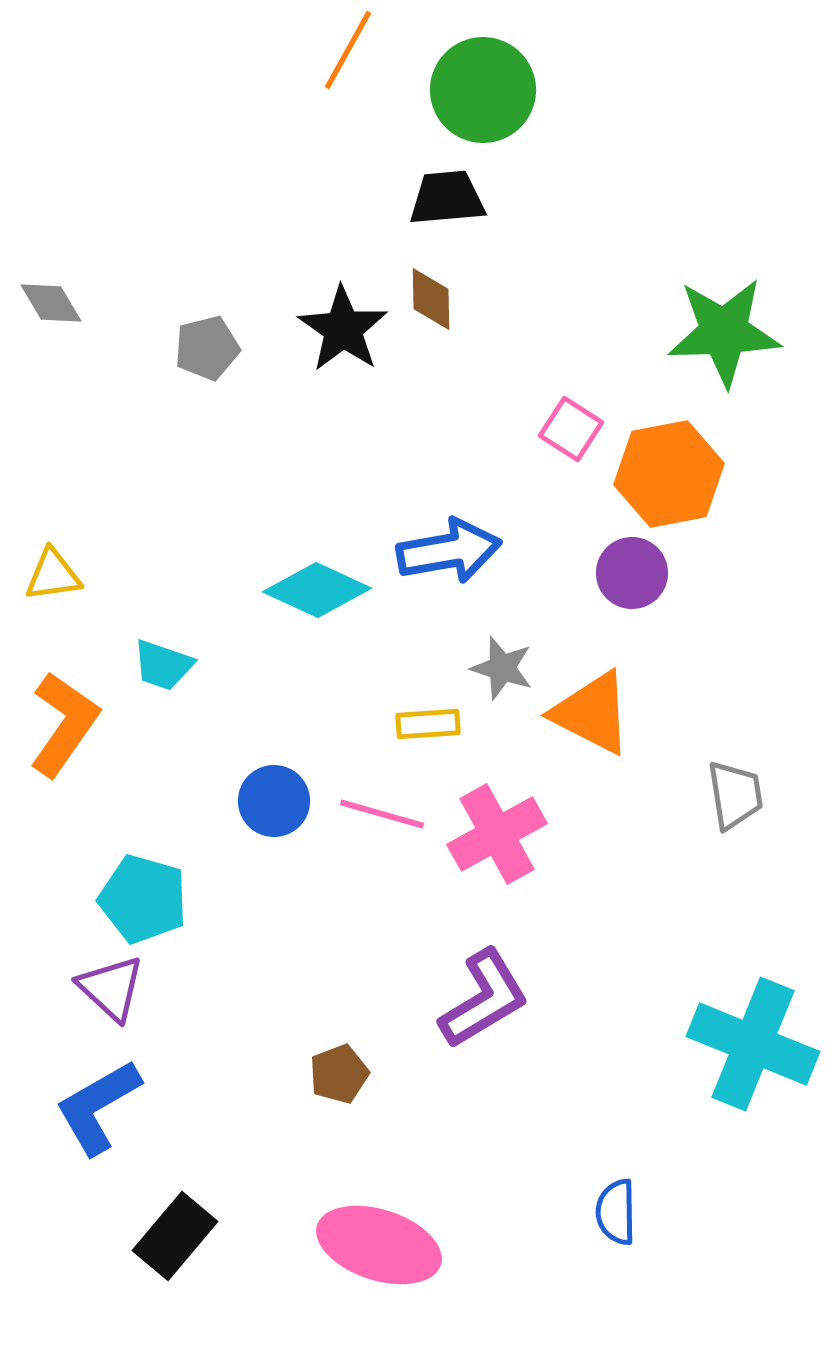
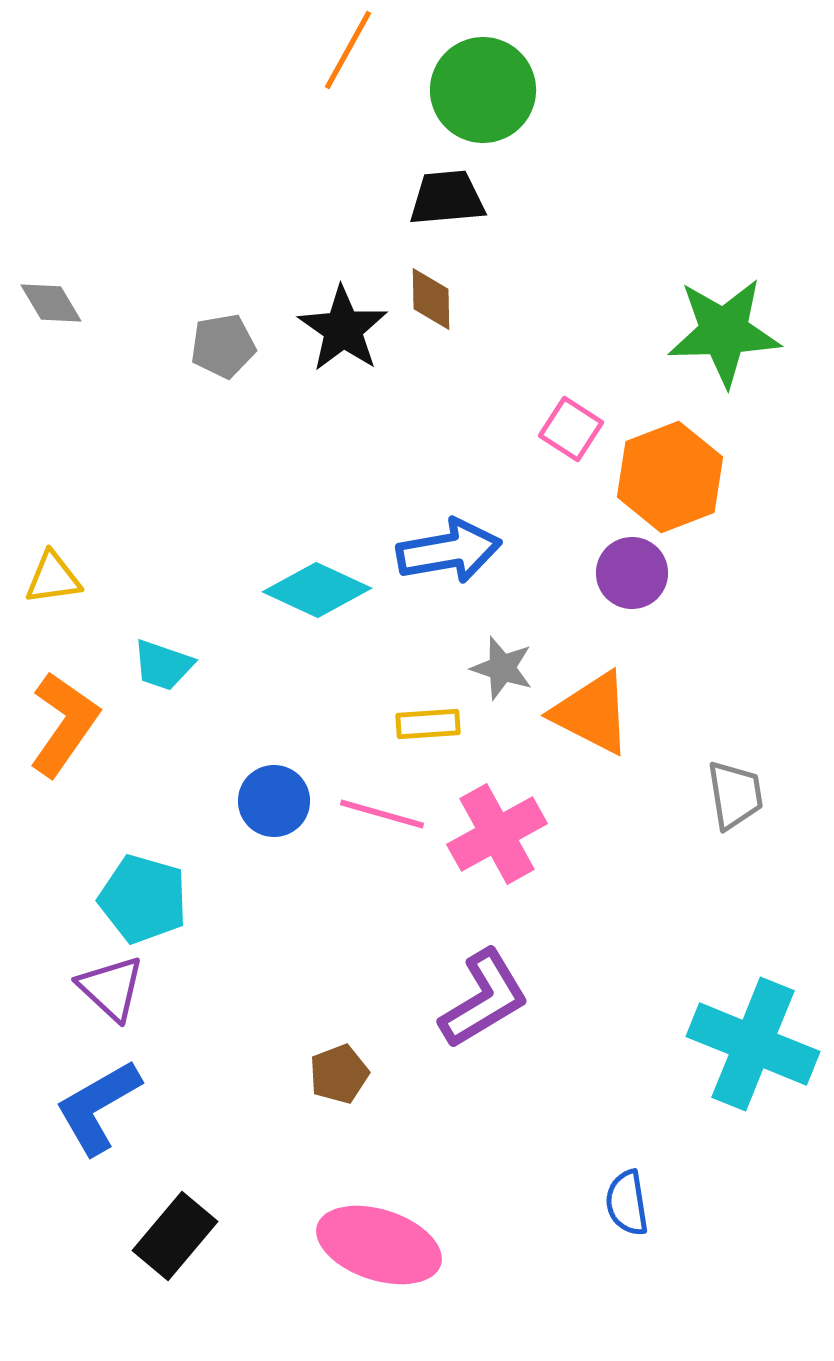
gray pentagon: moved 16 px right, 2 px up; rotated 4 degrees clockwise
orange hexagon: moved 1 px right, 3 px down; rotated 10 degrees counterclockwise
yellow triangle: moved 3 px down
blue semicircle: moved 11 px right, 9 px up; rotated 8 degrees counterclockwise
